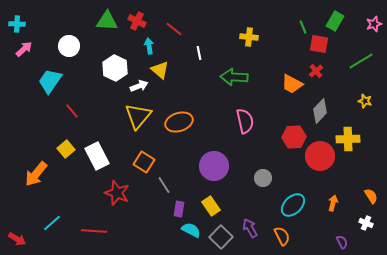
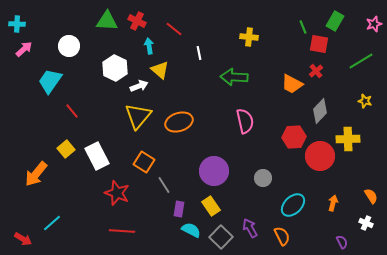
purple circle at (214, 166): moved 5 px down
red line at (94, 231): moved 28 px right
red arrow at (17, 239): moved 6 px right
